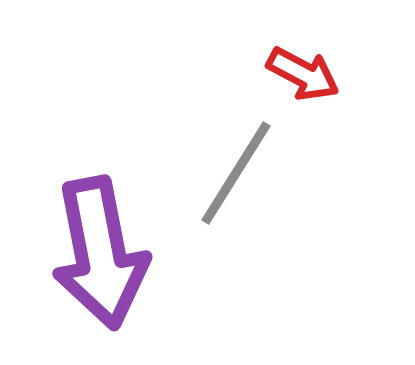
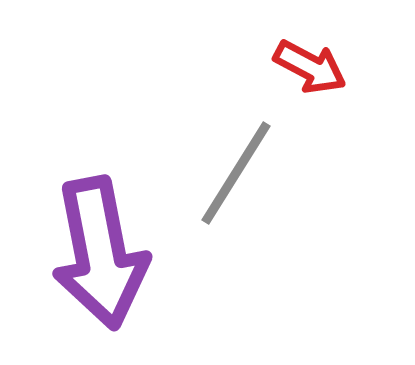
red arrow: moved 7 px right, 7 px up
